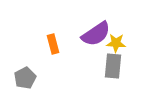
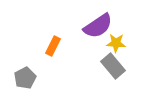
purple semicircle: moved 2 px right, 8 px up
orange rectangle: moved 2 px down; rotated 42 degrees clockwise
gray rectangle: rotated 45 degrees counterclockwise
